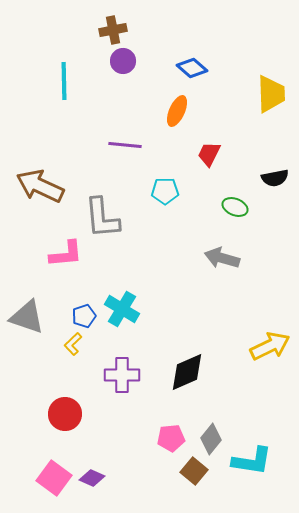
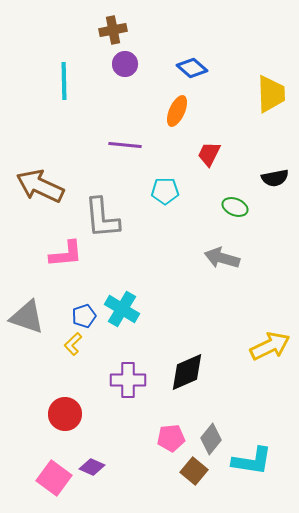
purple circle: moved 2 px right, 3 px down
purple cross: moved 6 px right, 5 px down
purple diamond: moved 11 px up
